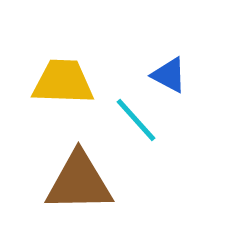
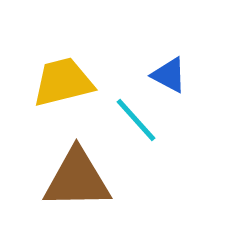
yellow trapezoid: rotated 16 degrees counterclockwise
brown triangle: moved 2 px left, 3 px up
